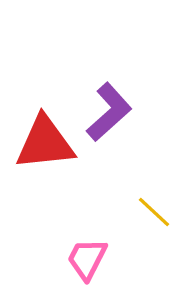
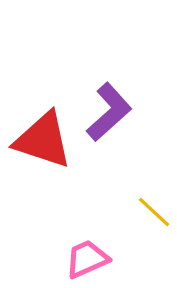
red triangle: moved 2 px left, 3 px up; rotated 24 degrees clockwise
pink trapezoid: rotated 39 degrees clockwise
